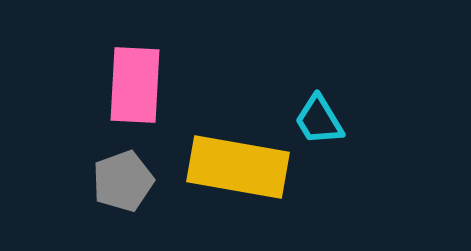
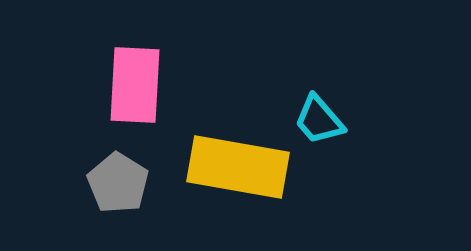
cyan trapezoid: rotated 10 degrees counterclockwise
gray pentagon: moved 5 px left, 2 px down; rotated 20 degrees counterclockwise
